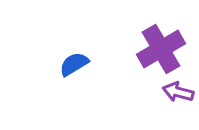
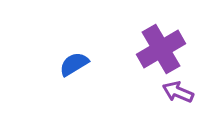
purple arrow: rotated 8 degrees clockwise
